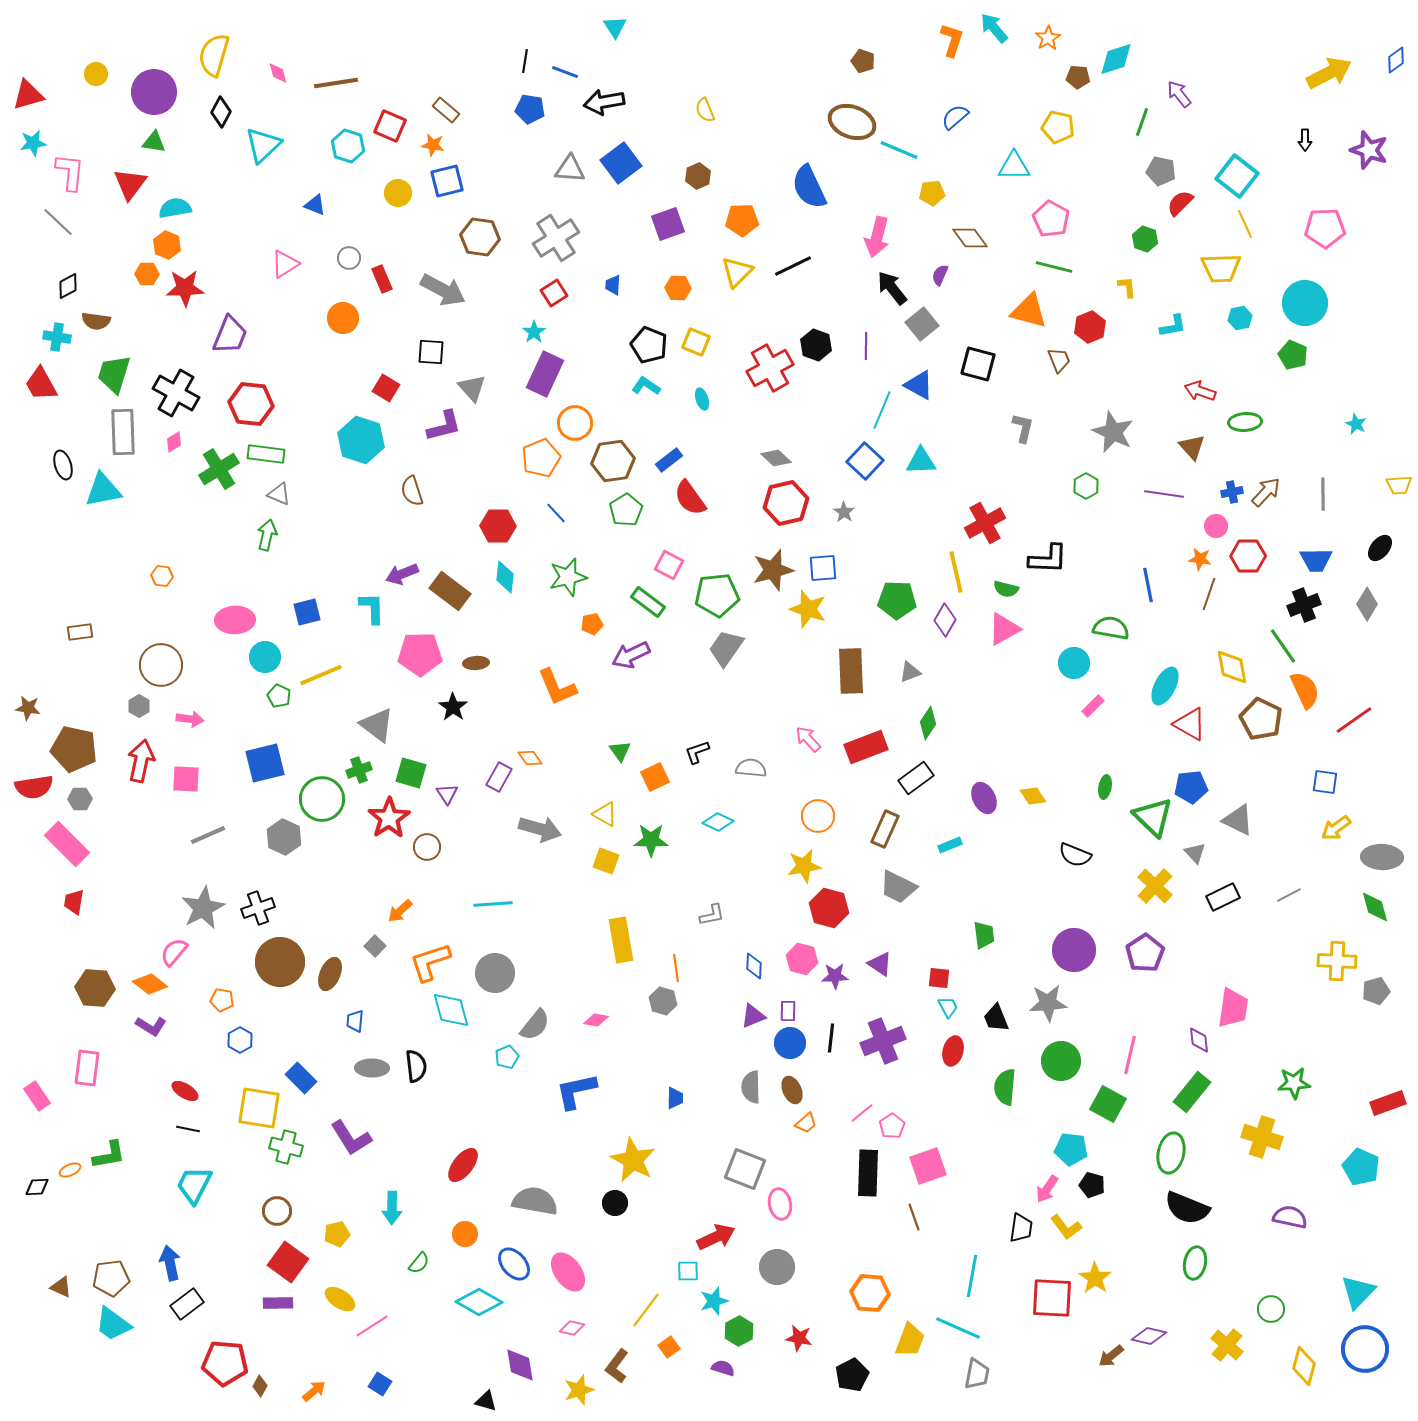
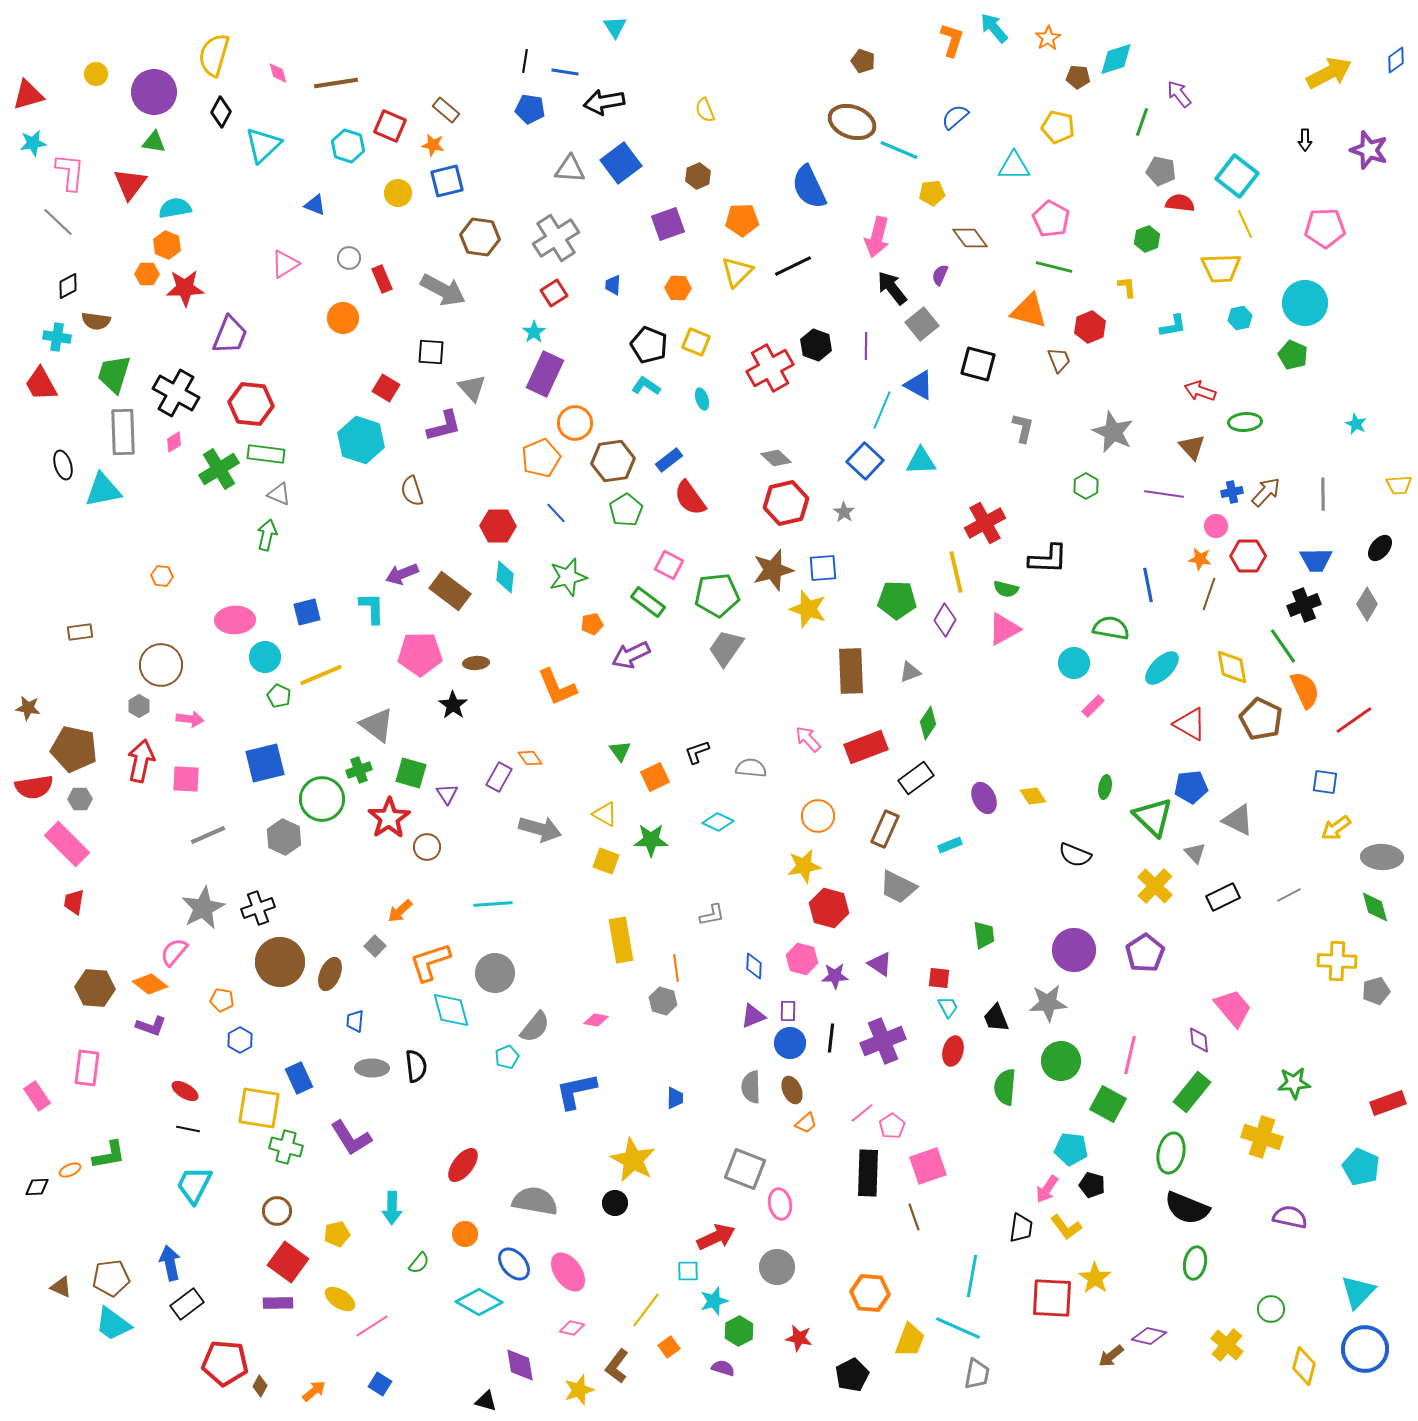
blue line at (565, 72): rotated 12 degrees counterclockwise
red semicircle at (1180, 203): rotated 52 degrees clockwise
green hexagon at (1145, 239): moved 2 px right; rotated 20 degrees clockwise
cyan ellipse at (1165, 686): moved 3 px left, 18 px up; rotated 18 degrees clockwise
black star at (453, 707): moved 2 px up
pink trapezoid at (1233, 1008): rotated 48 degrees counterclockwise
gray semicircle at (535, 1025): moved 2 px down
purple L-shape at (151, 1026): rotated 12 degrees counterclockwise
blue rectangle at (301, 1078): moved 2 px left; rotated 20 degrees clockwise
